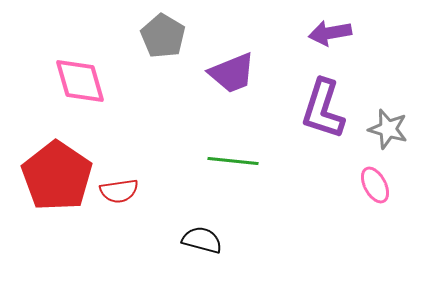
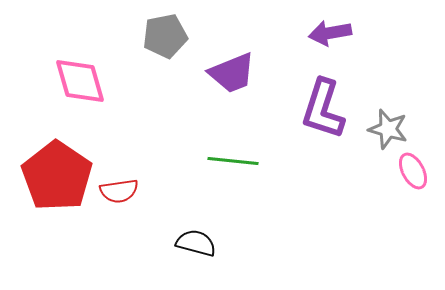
gray pentagon: moved 2 px right; rotated 30 degrees clockwise
pink ellipse: moved 38 px right, 14 px up
black semicircle: moved 6 px left, 3 px down
